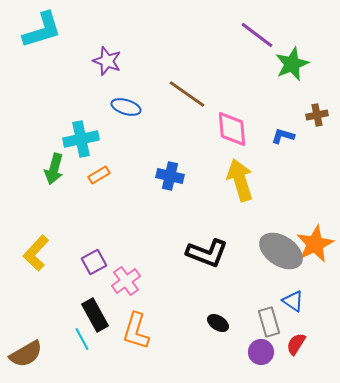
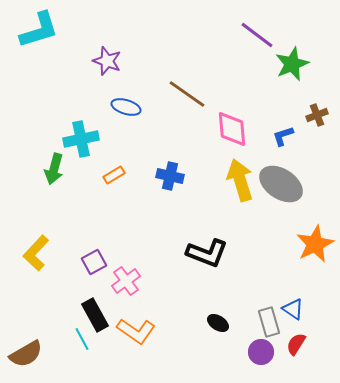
cyan L-shape: moved 3 px left
brown cross: rotated 10 degrees counterclockwise
blue L-shape: rotated 35 degrees counterclockwise
orange rectangle: moved 15 px right
gray ellipse: moved 67 px up
blue triangle: moved 8 px down
orange L-shape: rotated 72 degrees counterclockwise
